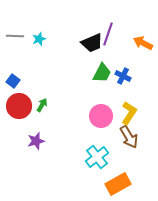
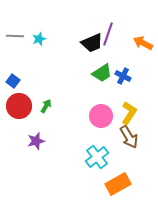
green trapezoid: rotated 30 degrees clockwise
green arrow: moved 4 px right, 1 px down
